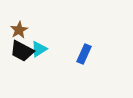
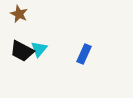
brown star: moved 16 px up; rotated 18 degrees counterclockwise
cyan triangle: rotated 18 degrees counterclockwise
